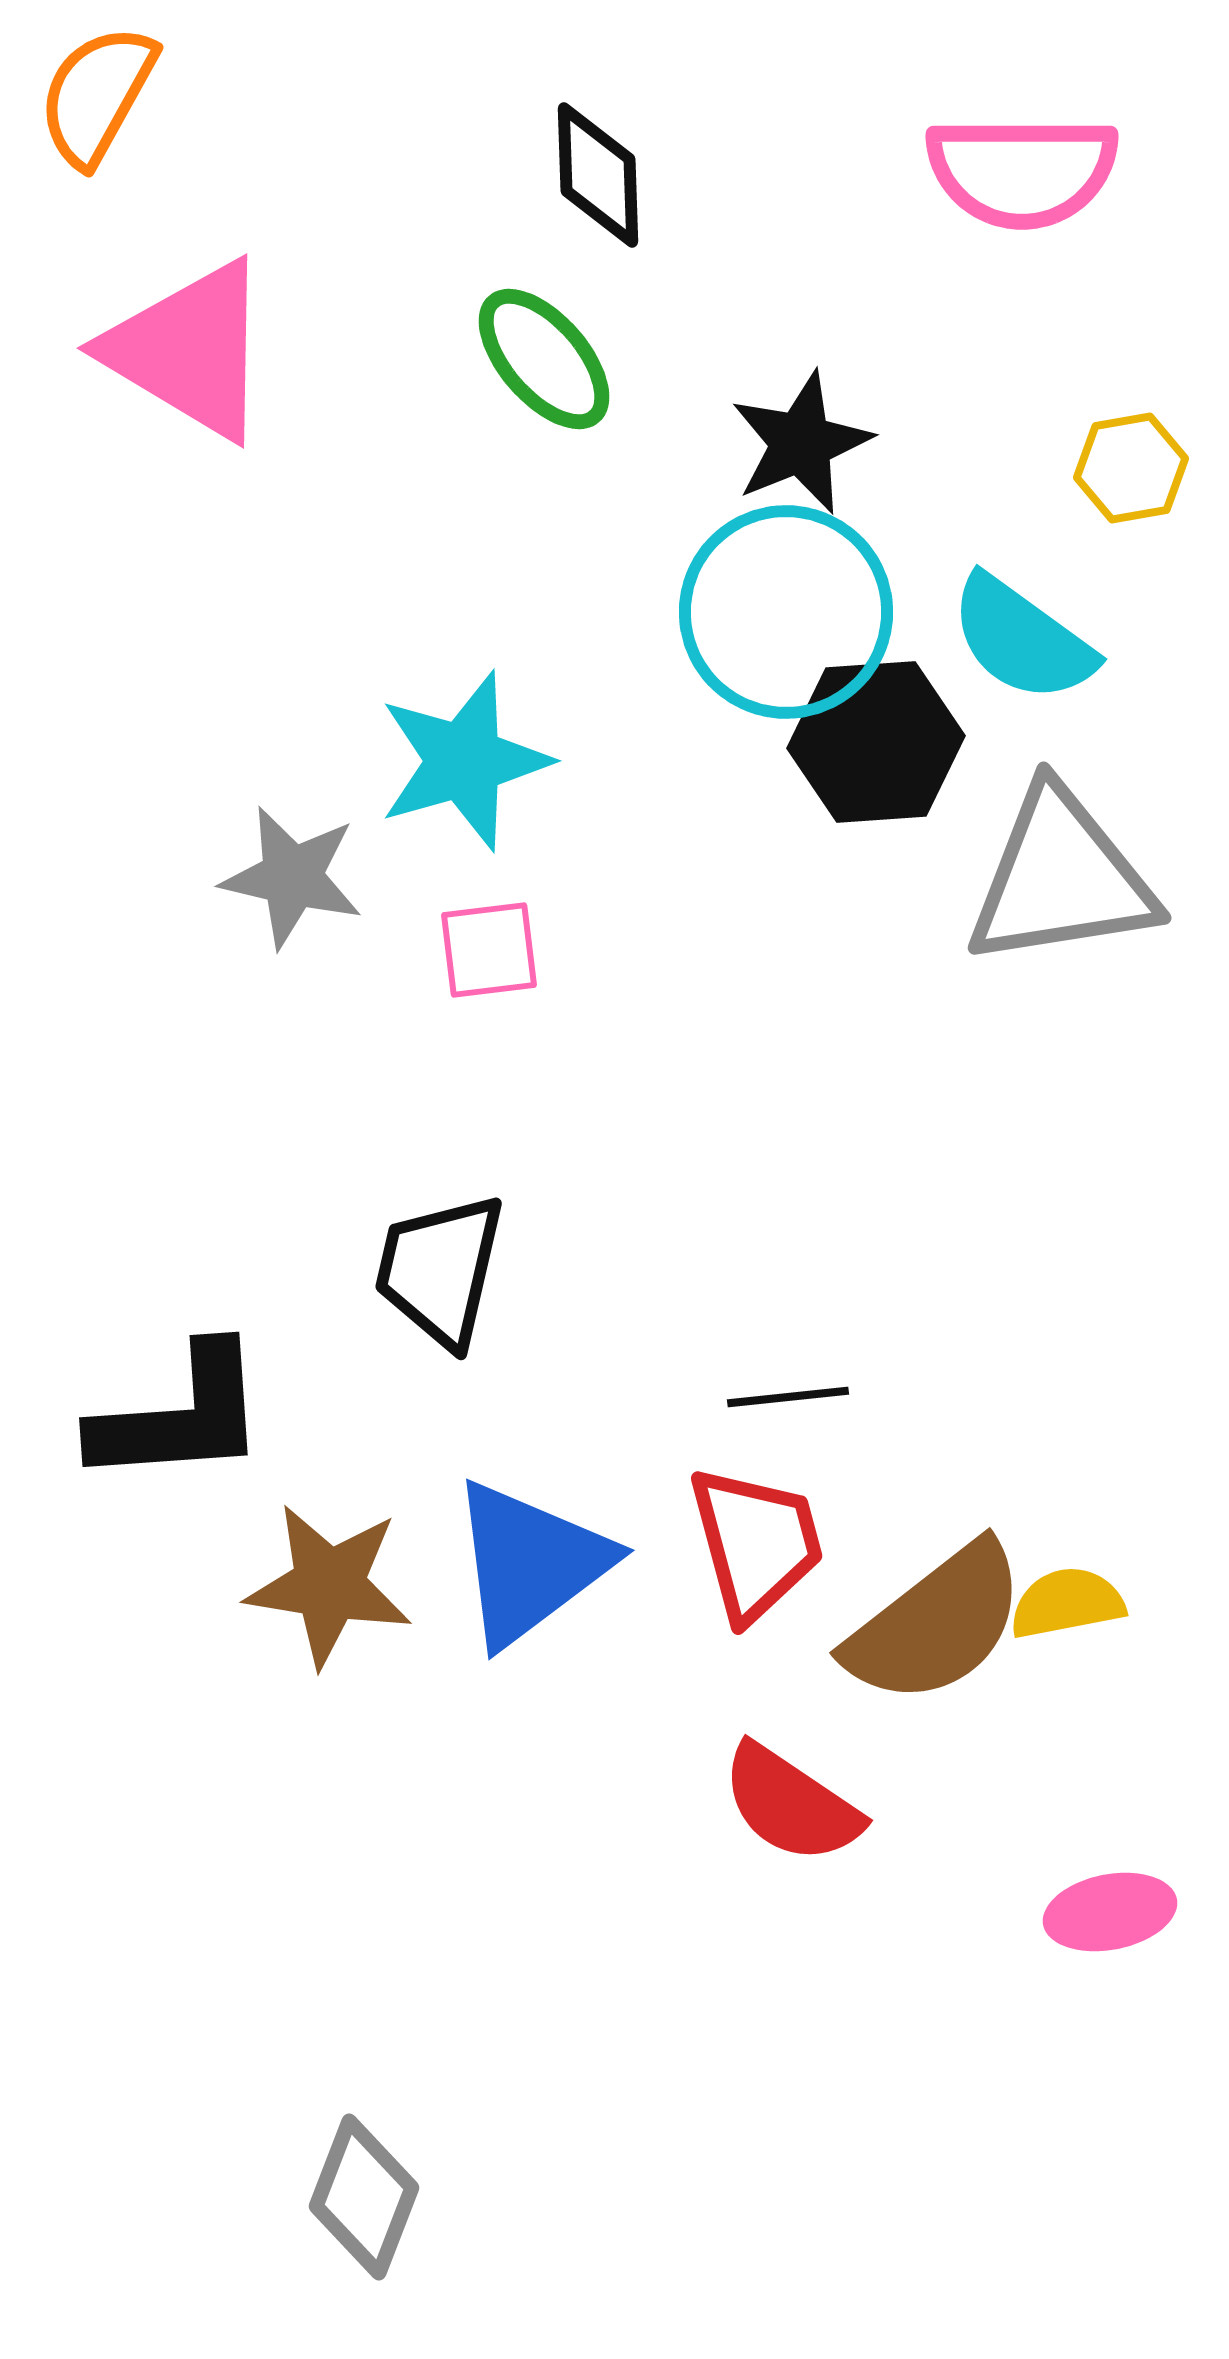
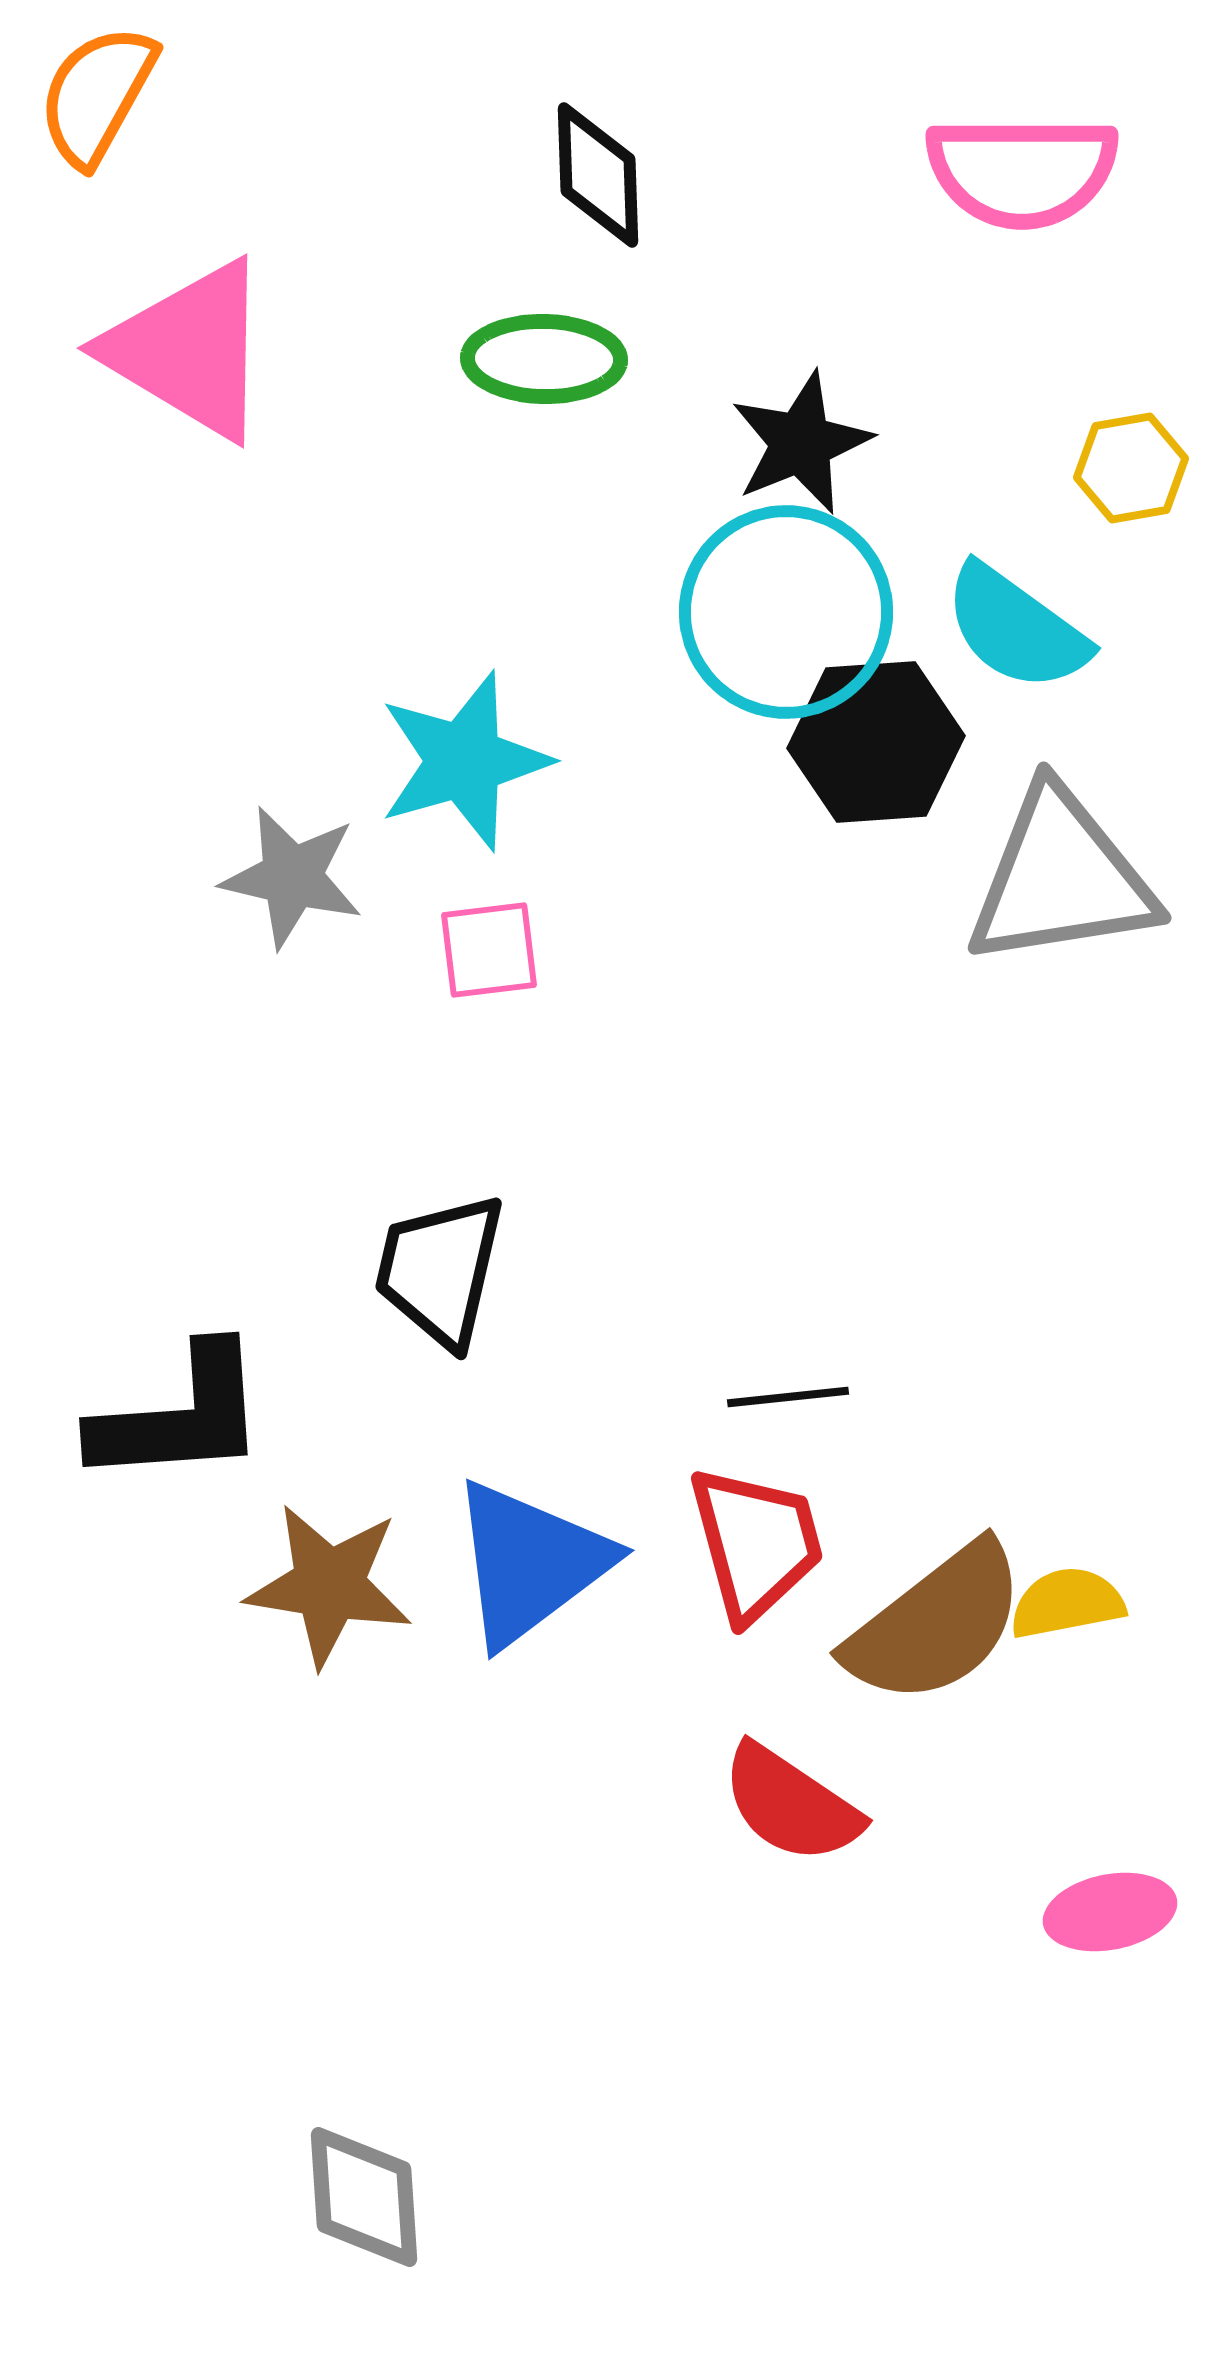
green ellipse: rotated 48 degrees counterclockwise
cyan semicircle: moved 6 px left, 11 px up
gray diamond: rotated 25 degrees counterclockwise
